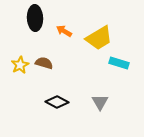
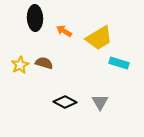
black diamond: moved 8 px right
